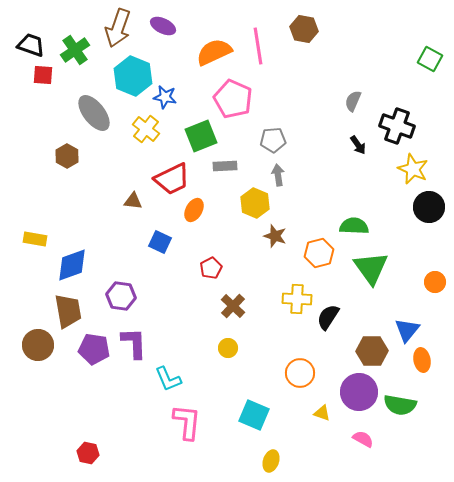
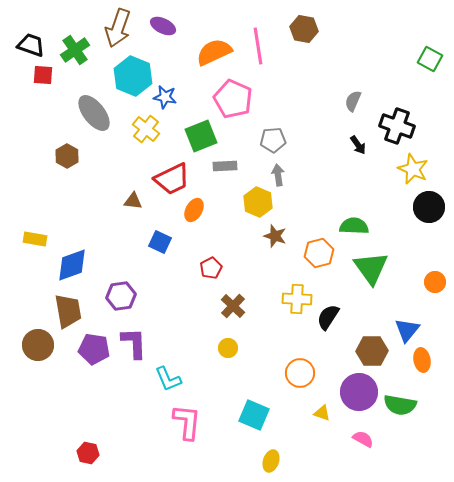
yellow hexagon at (255, 203): moved 3 px right, 1 px up
purple hexagon at (121, 296): rotated 16 degrees counterclockwise
